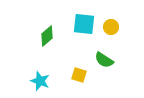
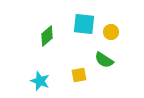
yellow circle: moved 5 px down
yellow square: rotated 28 degrees counterclockwise
